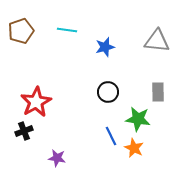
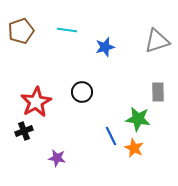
gray triangle: rotated 24 degrees counterclockwise
black circle: moved 26 px left
